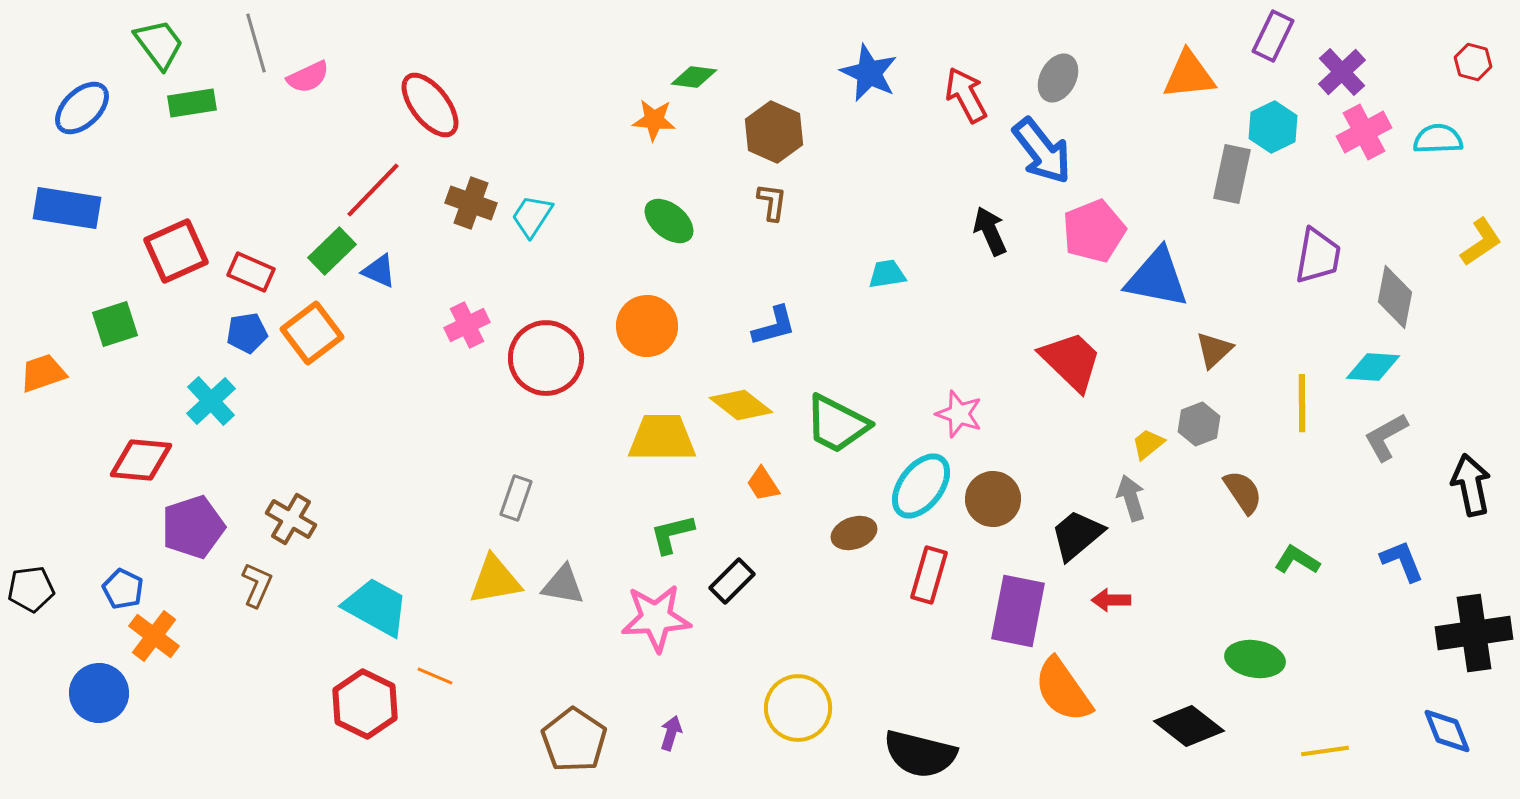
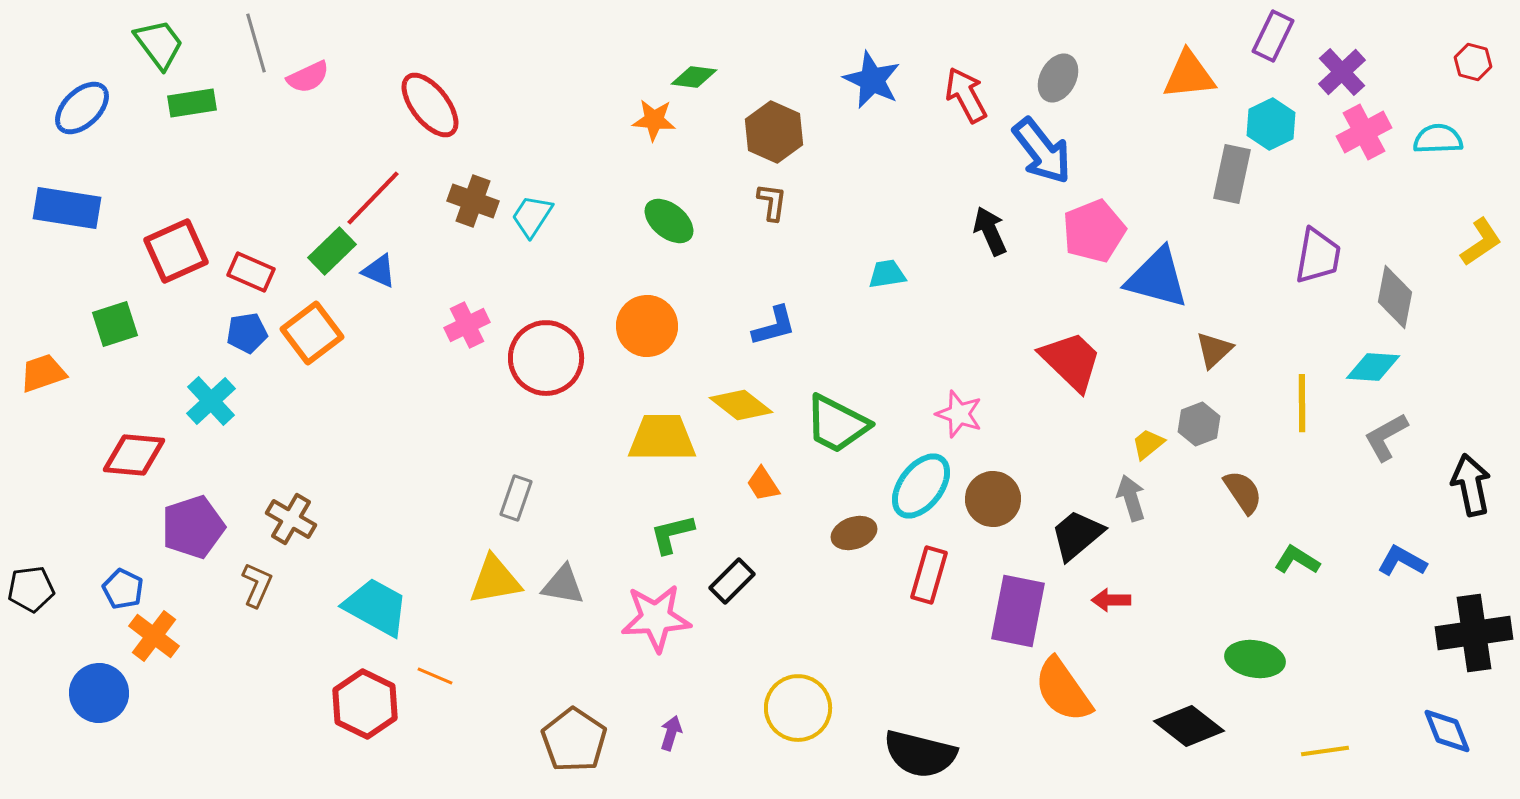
blue star at (869, 73): moved 3 px right, 7 px down
cyan hexagon at (1273, 127): moved 2 px left, 3 px up
red line at (373, 190): moved 8 px down
brown cross at (471, 203): moved 2 px right, 2 px up
blue triangle at (1157, 278): rotated 4 degrees clockwise
red diamond at (141, 460): moved 7 px left, 5 px up
blue L-shape at (1402, 561): rotated 39 degrees counterclockwise
